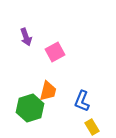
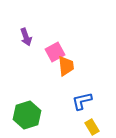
orange trapezoid: moved 18 px right, 25 px up; rotated 20 degrees counterclockwise
blue L-shape: rotated 55 degrees clockwise
green hexagon: moved 3 px left, 7 px down
